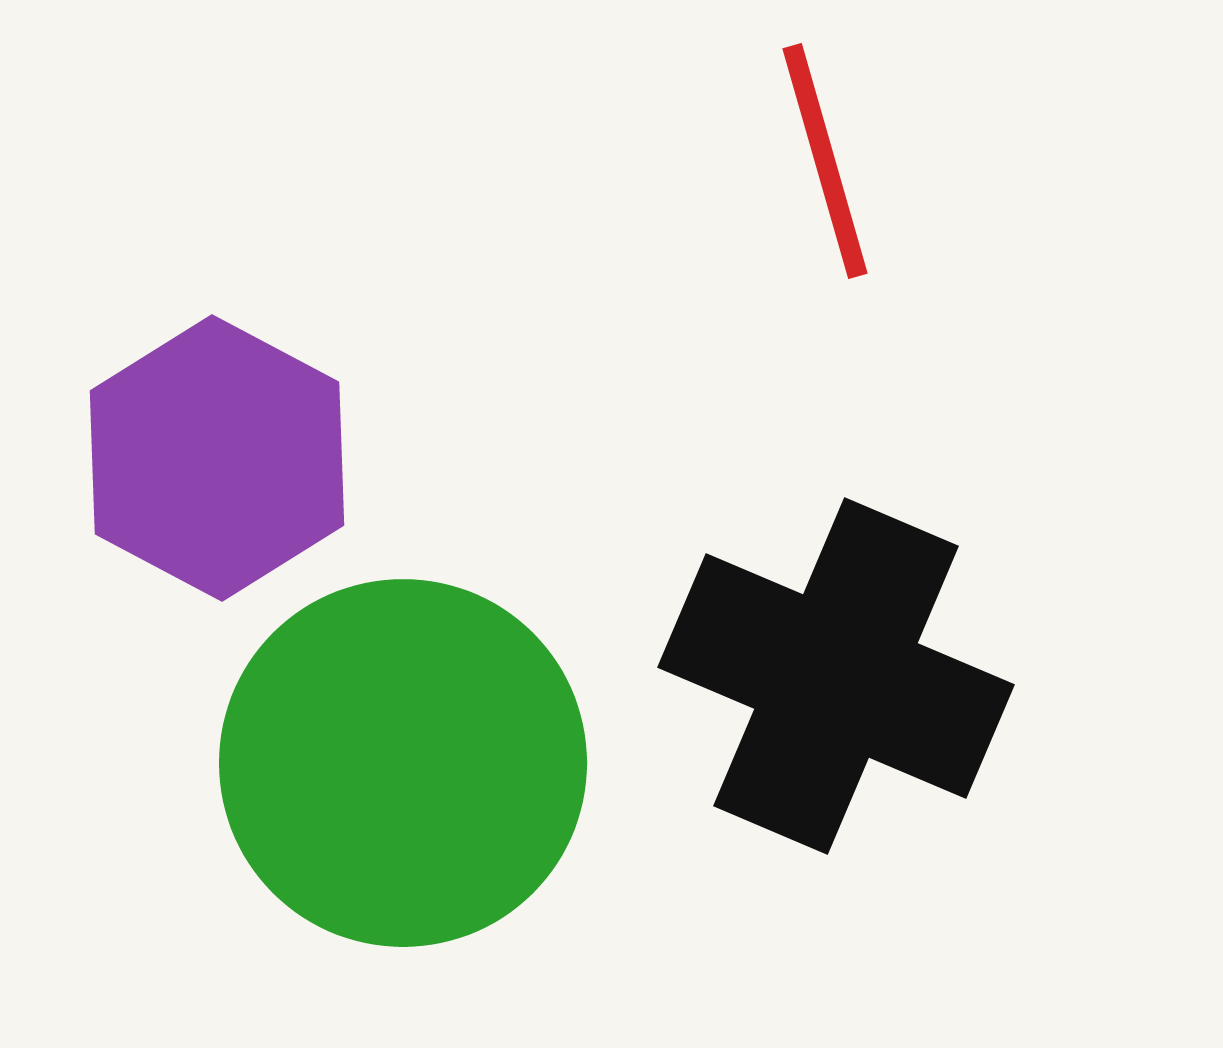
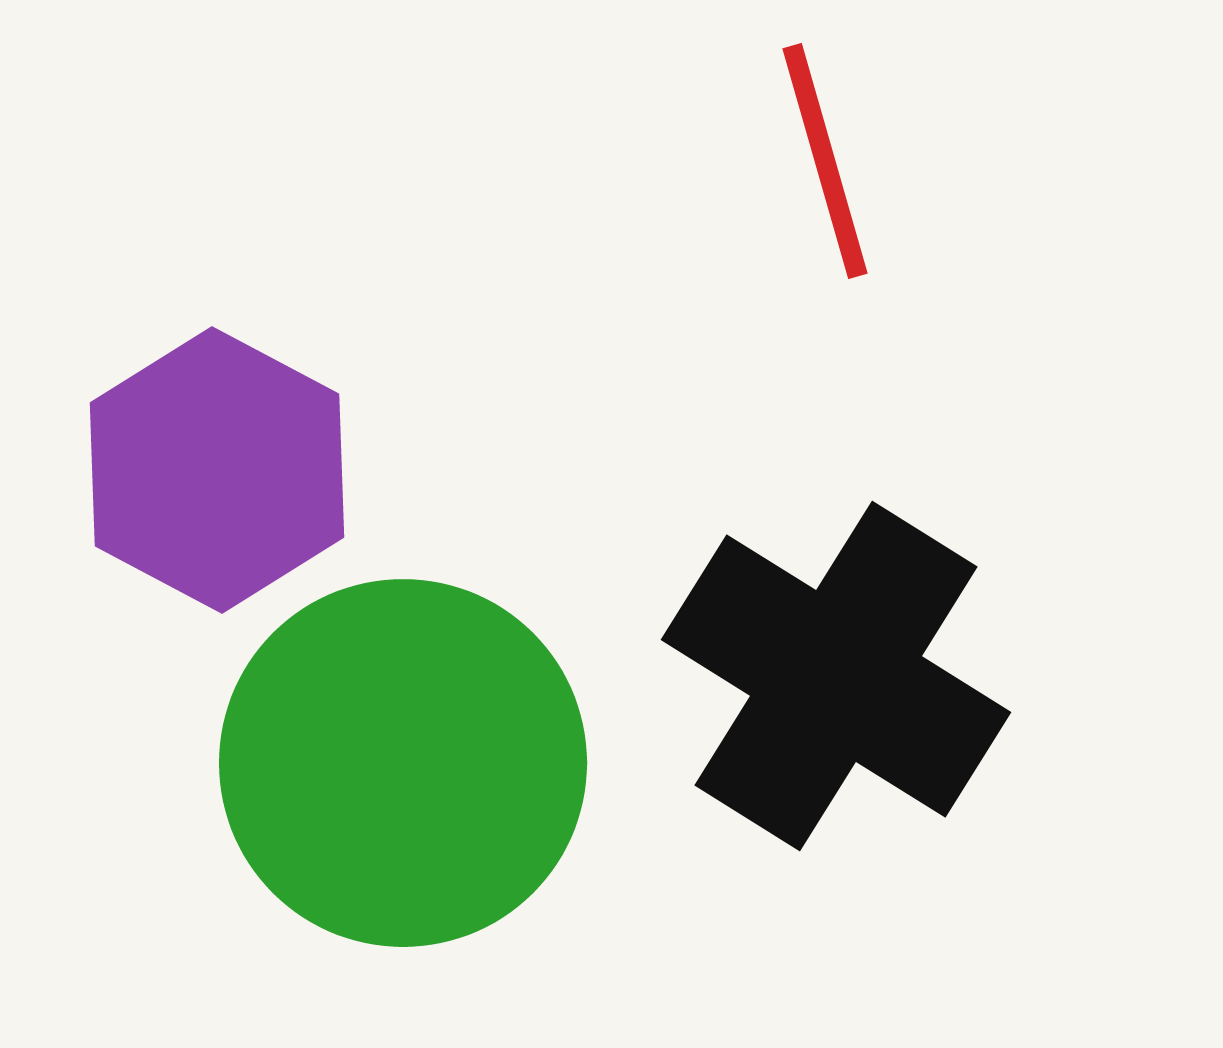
purple hexagon: moved 12 px down
black cross: rotated 9 degrees clockwise
